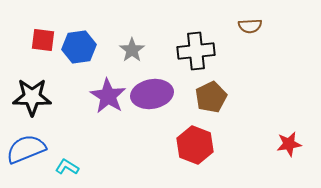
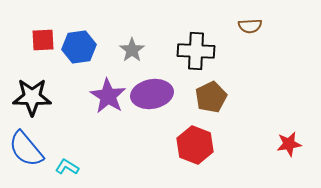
red square: rotated 10 degrees counterclockwise
black cross: rotated 9 degrees clockwise
blue semicircle: rotated 108 degrees counterclockwise
